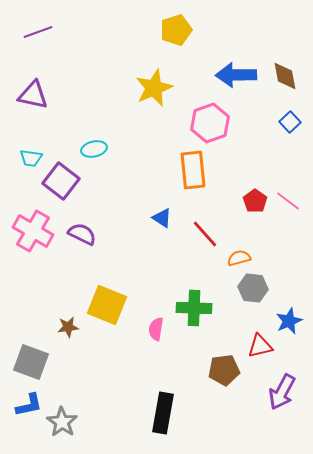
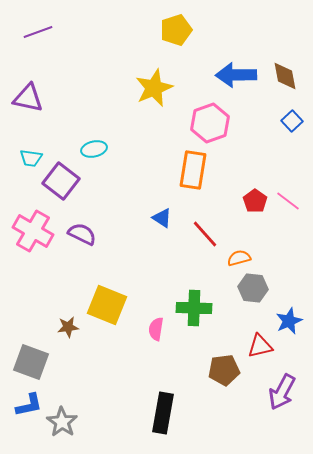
purple triangle: moved 5 px left, 3 px down
blue square: moved 2 px right, 1 px up
orange rectangle: rotated 15 degrees clockwise
